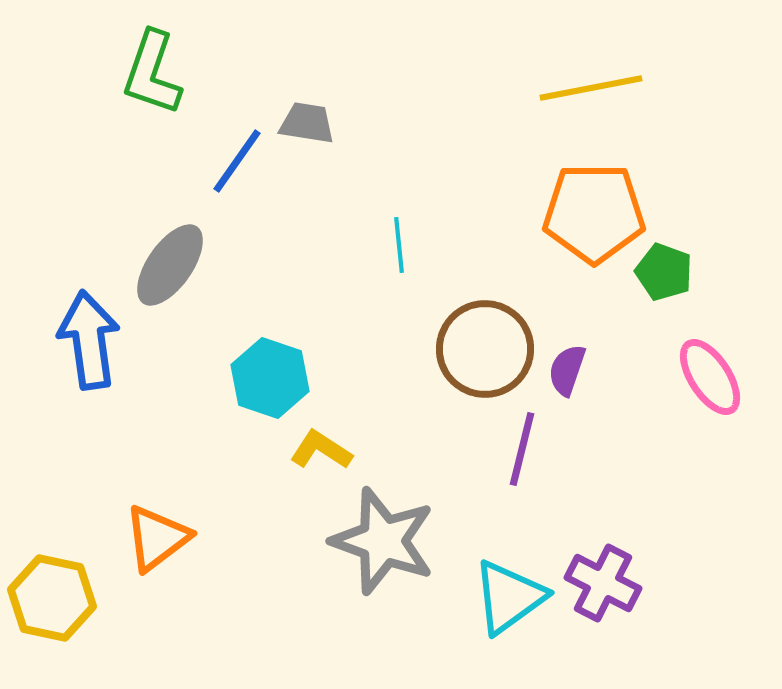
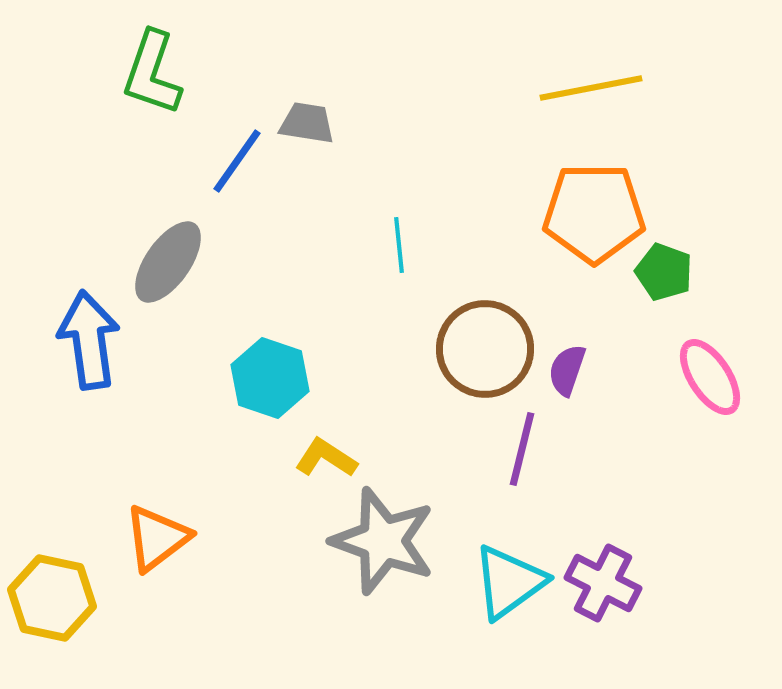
gray ellipse: moved 2 px left, 3 px up
yellow L-shape: moved 5 px right, 8 px down
cyan triangle: moved 15 px up
